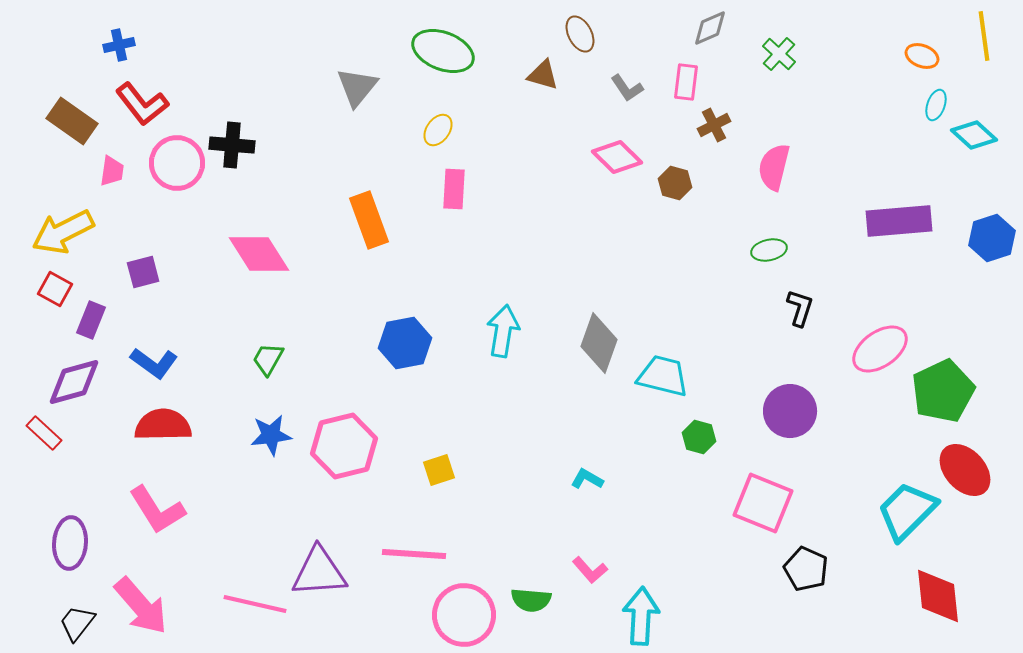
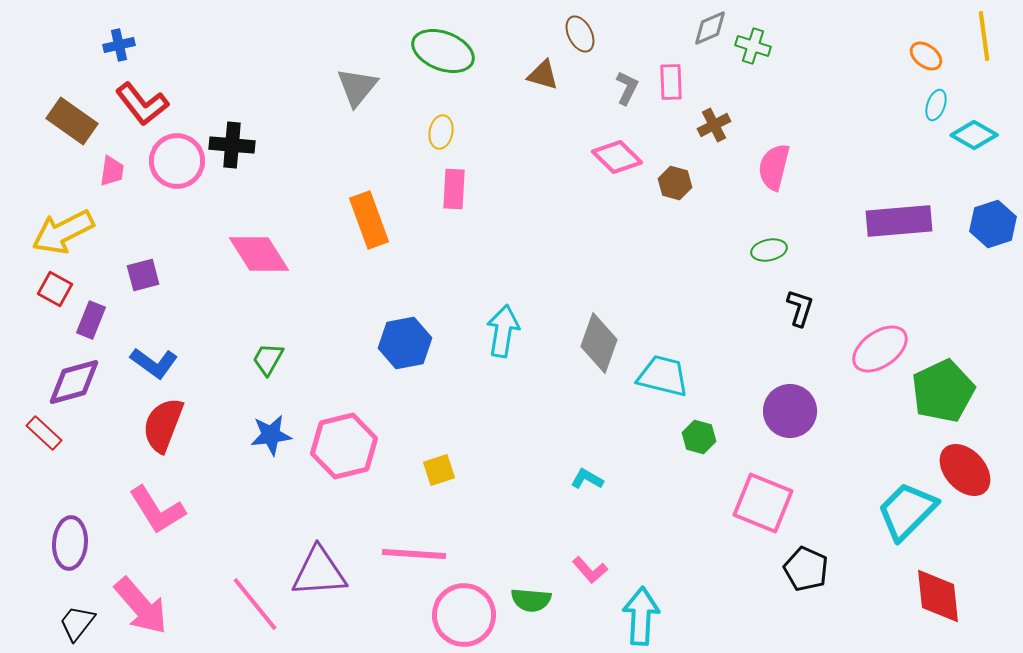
green cross at (779, 54): moved 26 px left, 8 px up; rotated 24 degrees counterclockwise
orange ellipse at (922, 56): moved 4 px right; rotated 16 degrees clockwise
pink rectangle at (686, 82): moved 15 px left; rotated 9 degrees counterclockwise
gray L-shape at (627, 88): rotated 120 degrees counterclockwise
yellow ellipse at (438, 130): moved 3 px right, 2 px down; rotated 24 degrees counterclockwise
cyan diamond at (974, 135): rotated 12 degrees counterclockwise
pink circle at (177, 163): moved 2 px up
blue hexagon at (992, 238): moved 1 px right, 14 px up
purple square at (143, 272): moved 3 px down
red semicircle at (163, 425): rotated 68 degrees counterclockwise
pink line at (255, 604): rotated 38 degrees clockwise
